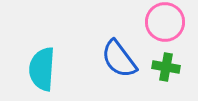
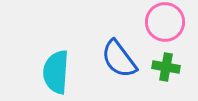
cyan semicircle: moved 14 px right, 3 px down
